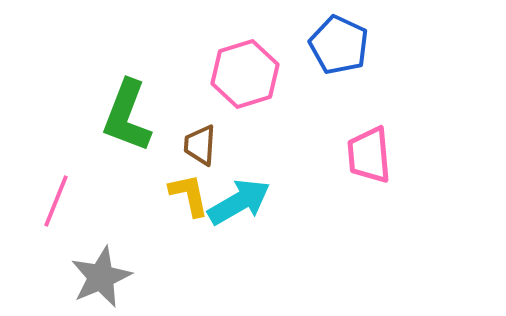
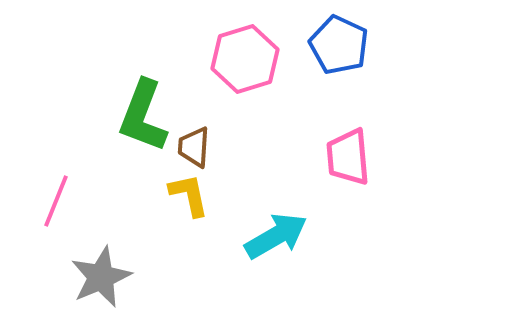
pink hexagon: moved 15 px up
green L-shape: moved 16 px right
brown trapezoid: moved 6 px left, 2 px down
pink trapezoid: moved 21 px left, 2 px down
cyan arrow: moved 37 px right, 34 px down
